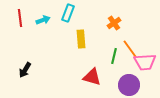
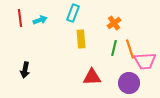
cyan rectangle: moved 5 px right
cyan arrow: moved 3 px left
orange line: rotated 18 degrees clockwise
green line: moved 8 px up
pink trapezoid: moved 1 px up
black arrow: rotated 21 degrees counterclockwise
red triangle: rotated 18 degrees counterclockwise
purple circle: moved 2 px up
